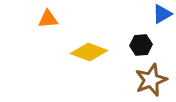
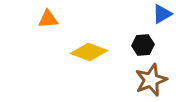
black hexagon: moved 2 px right
